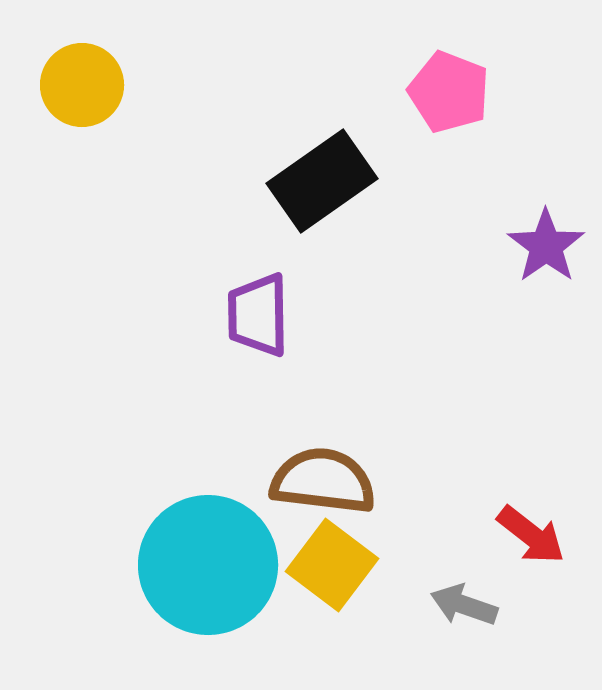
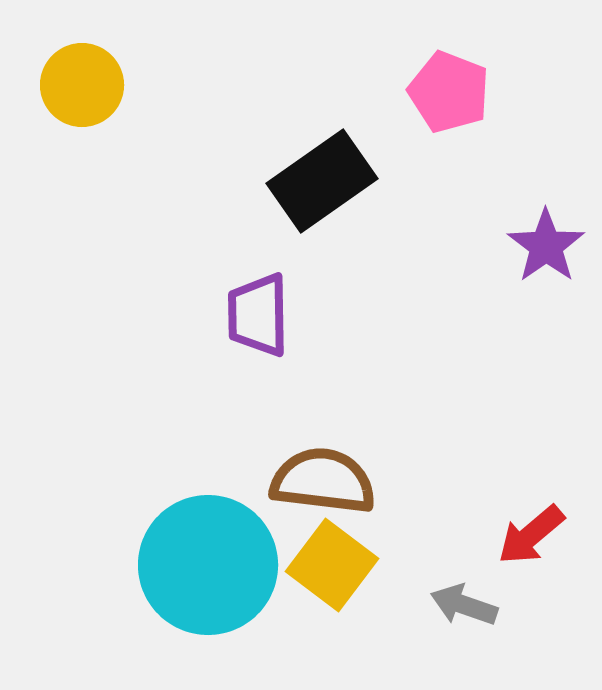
red arrow: rotated 102 degrees clockwise
